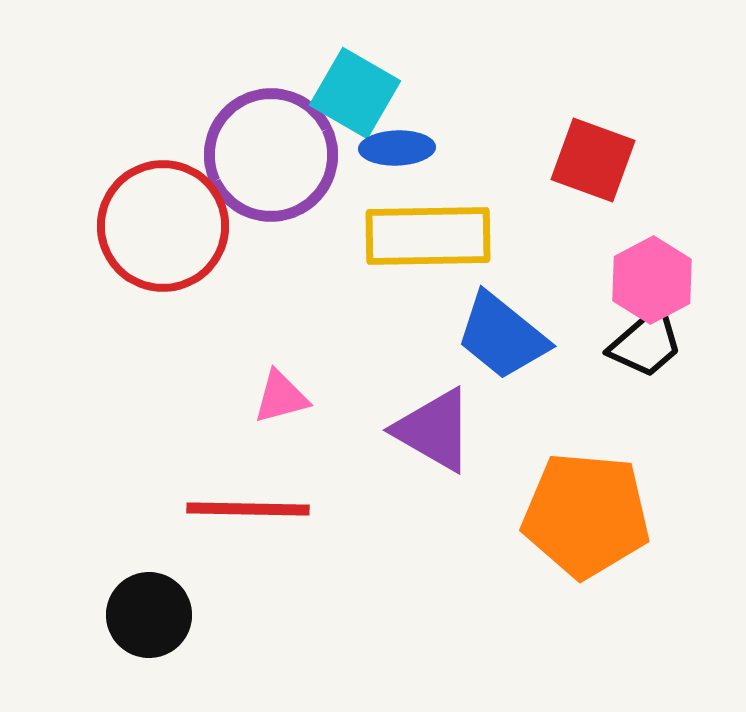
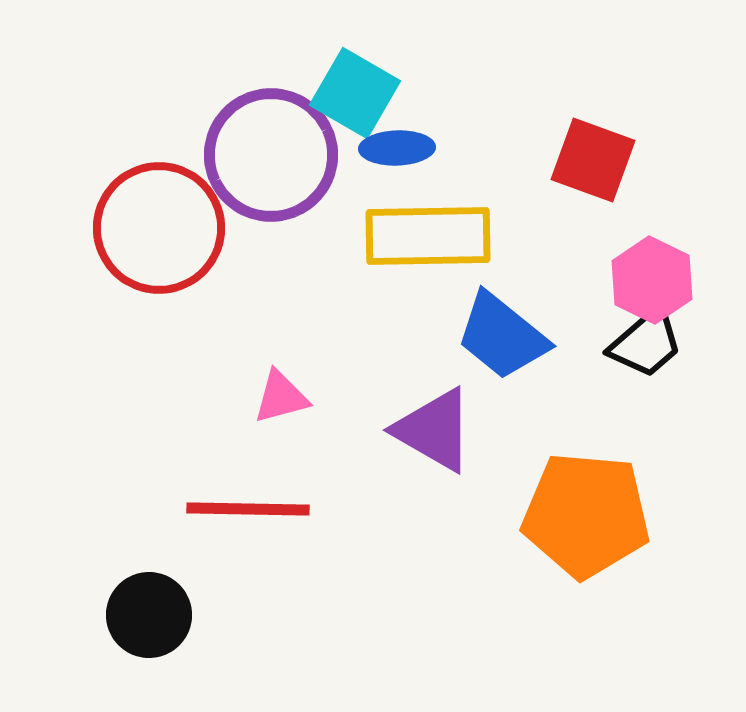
red circle: moved 4 px left, 2 px down
pink hexagon: rotated 6 degrees counterclockwise
